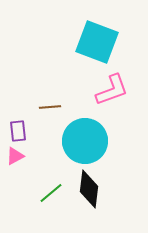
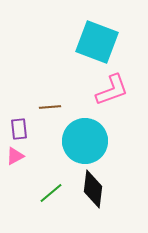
purple rectangle: moved 1 px right, 2 px up
black diamond: moved 4 px right
